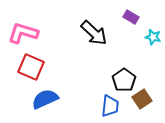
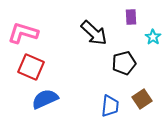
purple rectangle: rotated 56 degrees clockwise
cyan star: rotated 21 degrees clockwise
black pentagon: moved 17 px up; rotated 20 degrees clockwise
